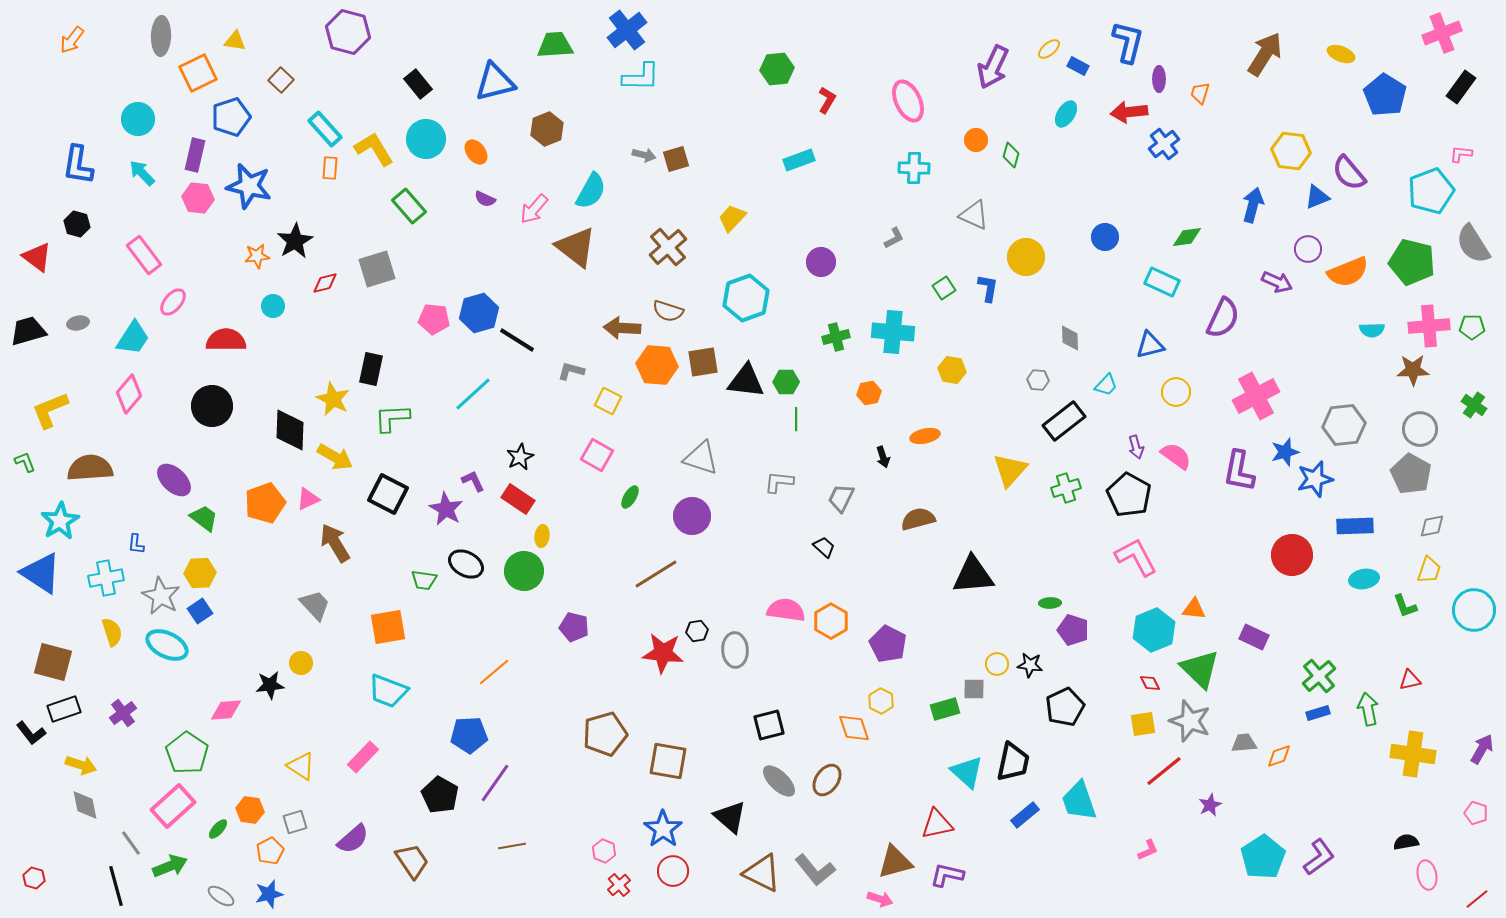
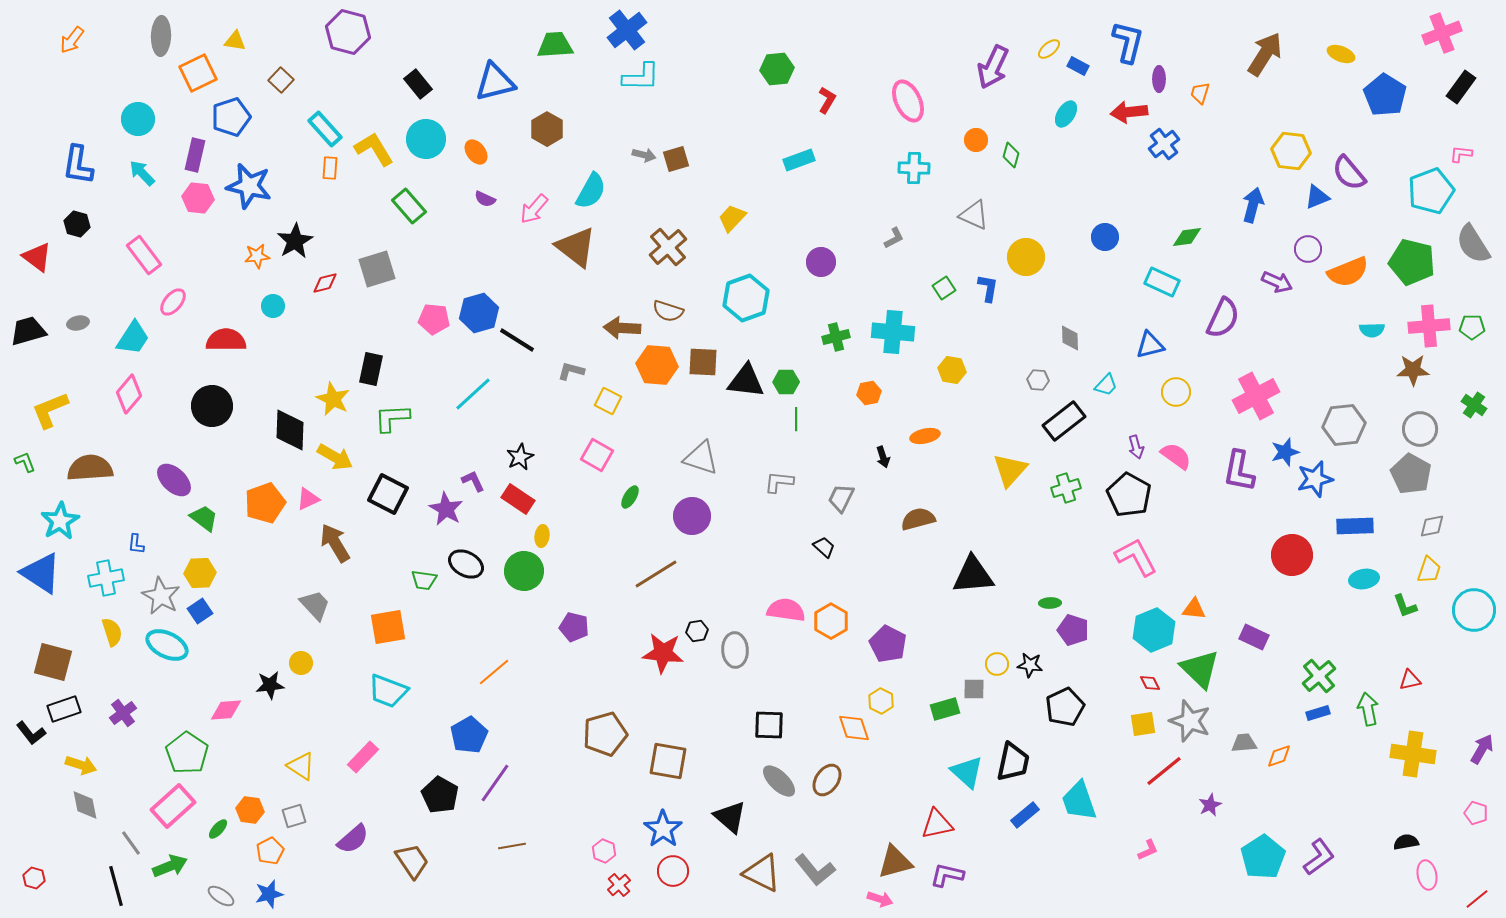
brown hexagon at (547, 129): rotated 8 degrees counterclockwise
brown square at (703, 362): rotated 12 degrees clockwise
black square at (769, 725): rotated 16 degrees clockwise
blue pentagon at (469, 735): rotated 27 degrees counterclockwise
gray square at (295, 822): moved 1 px left, 6 px up
